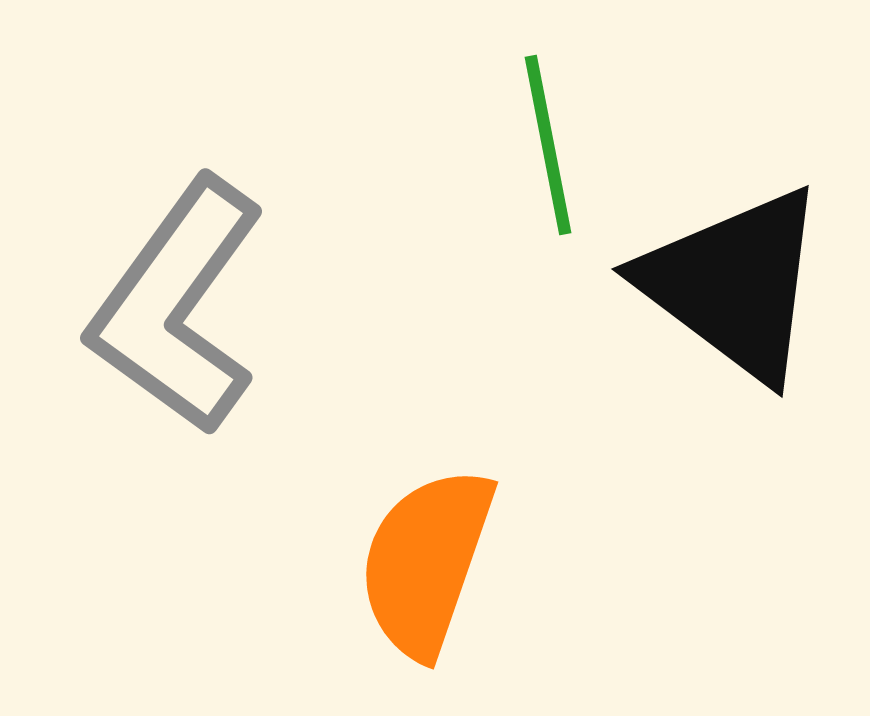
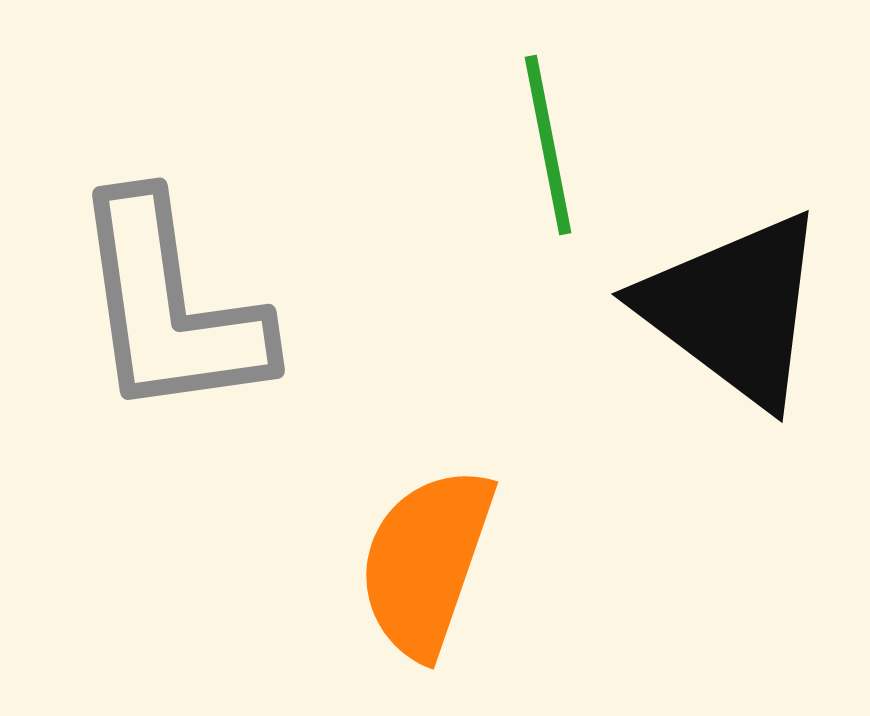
black triangle: moved 25 px down
gray L-shape: moved 7 px left, 1 px down; rotated 44 degrees counterclockwise
